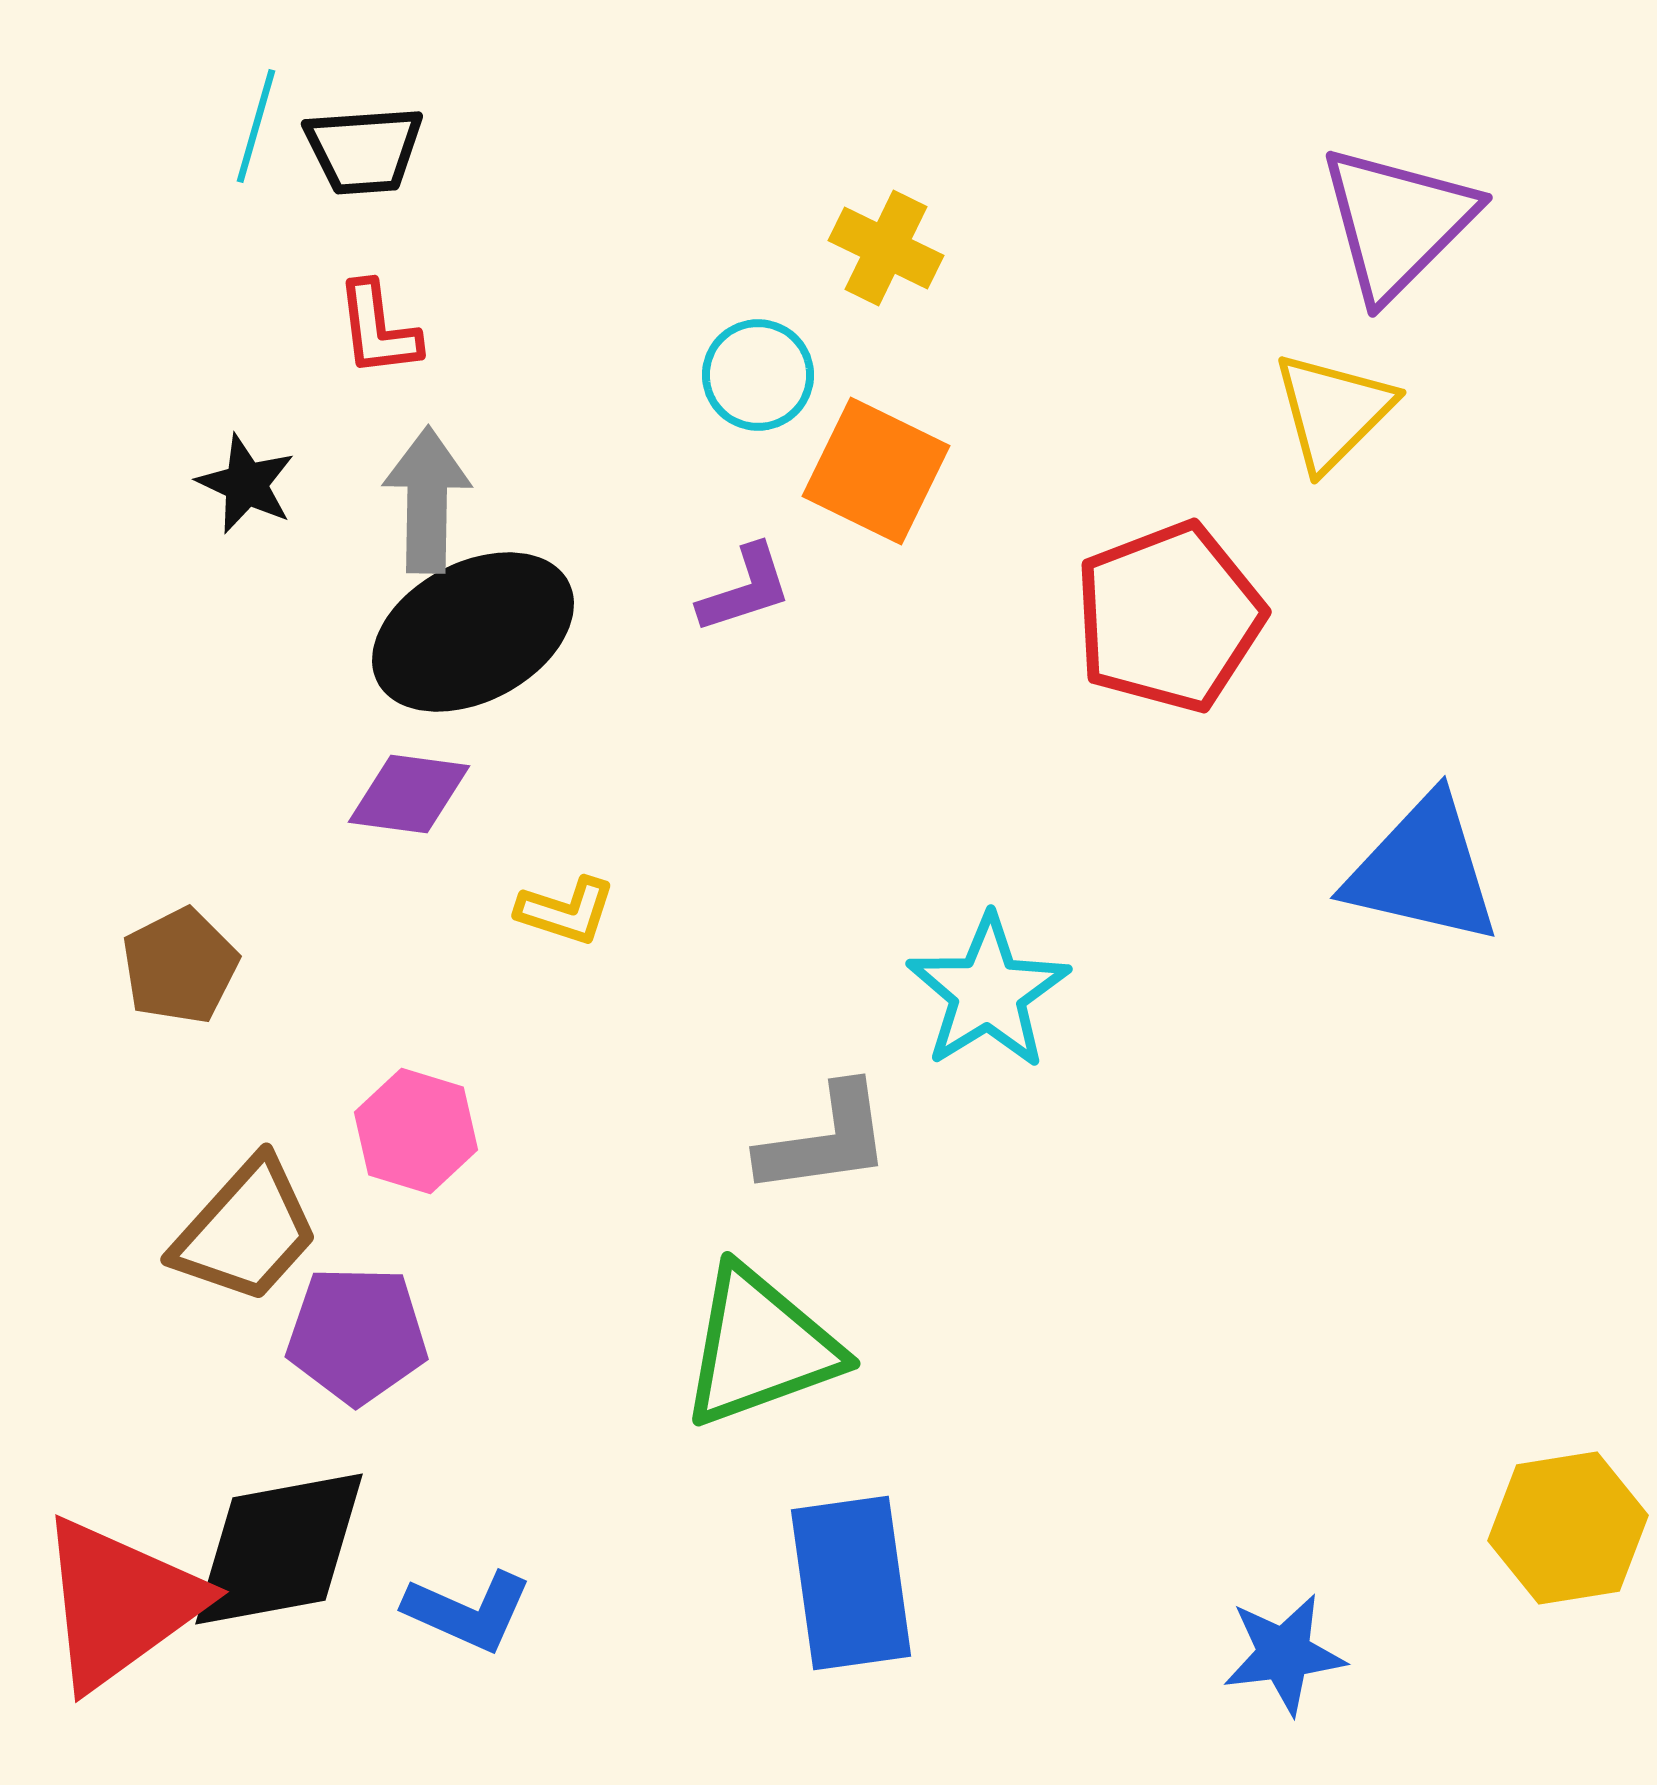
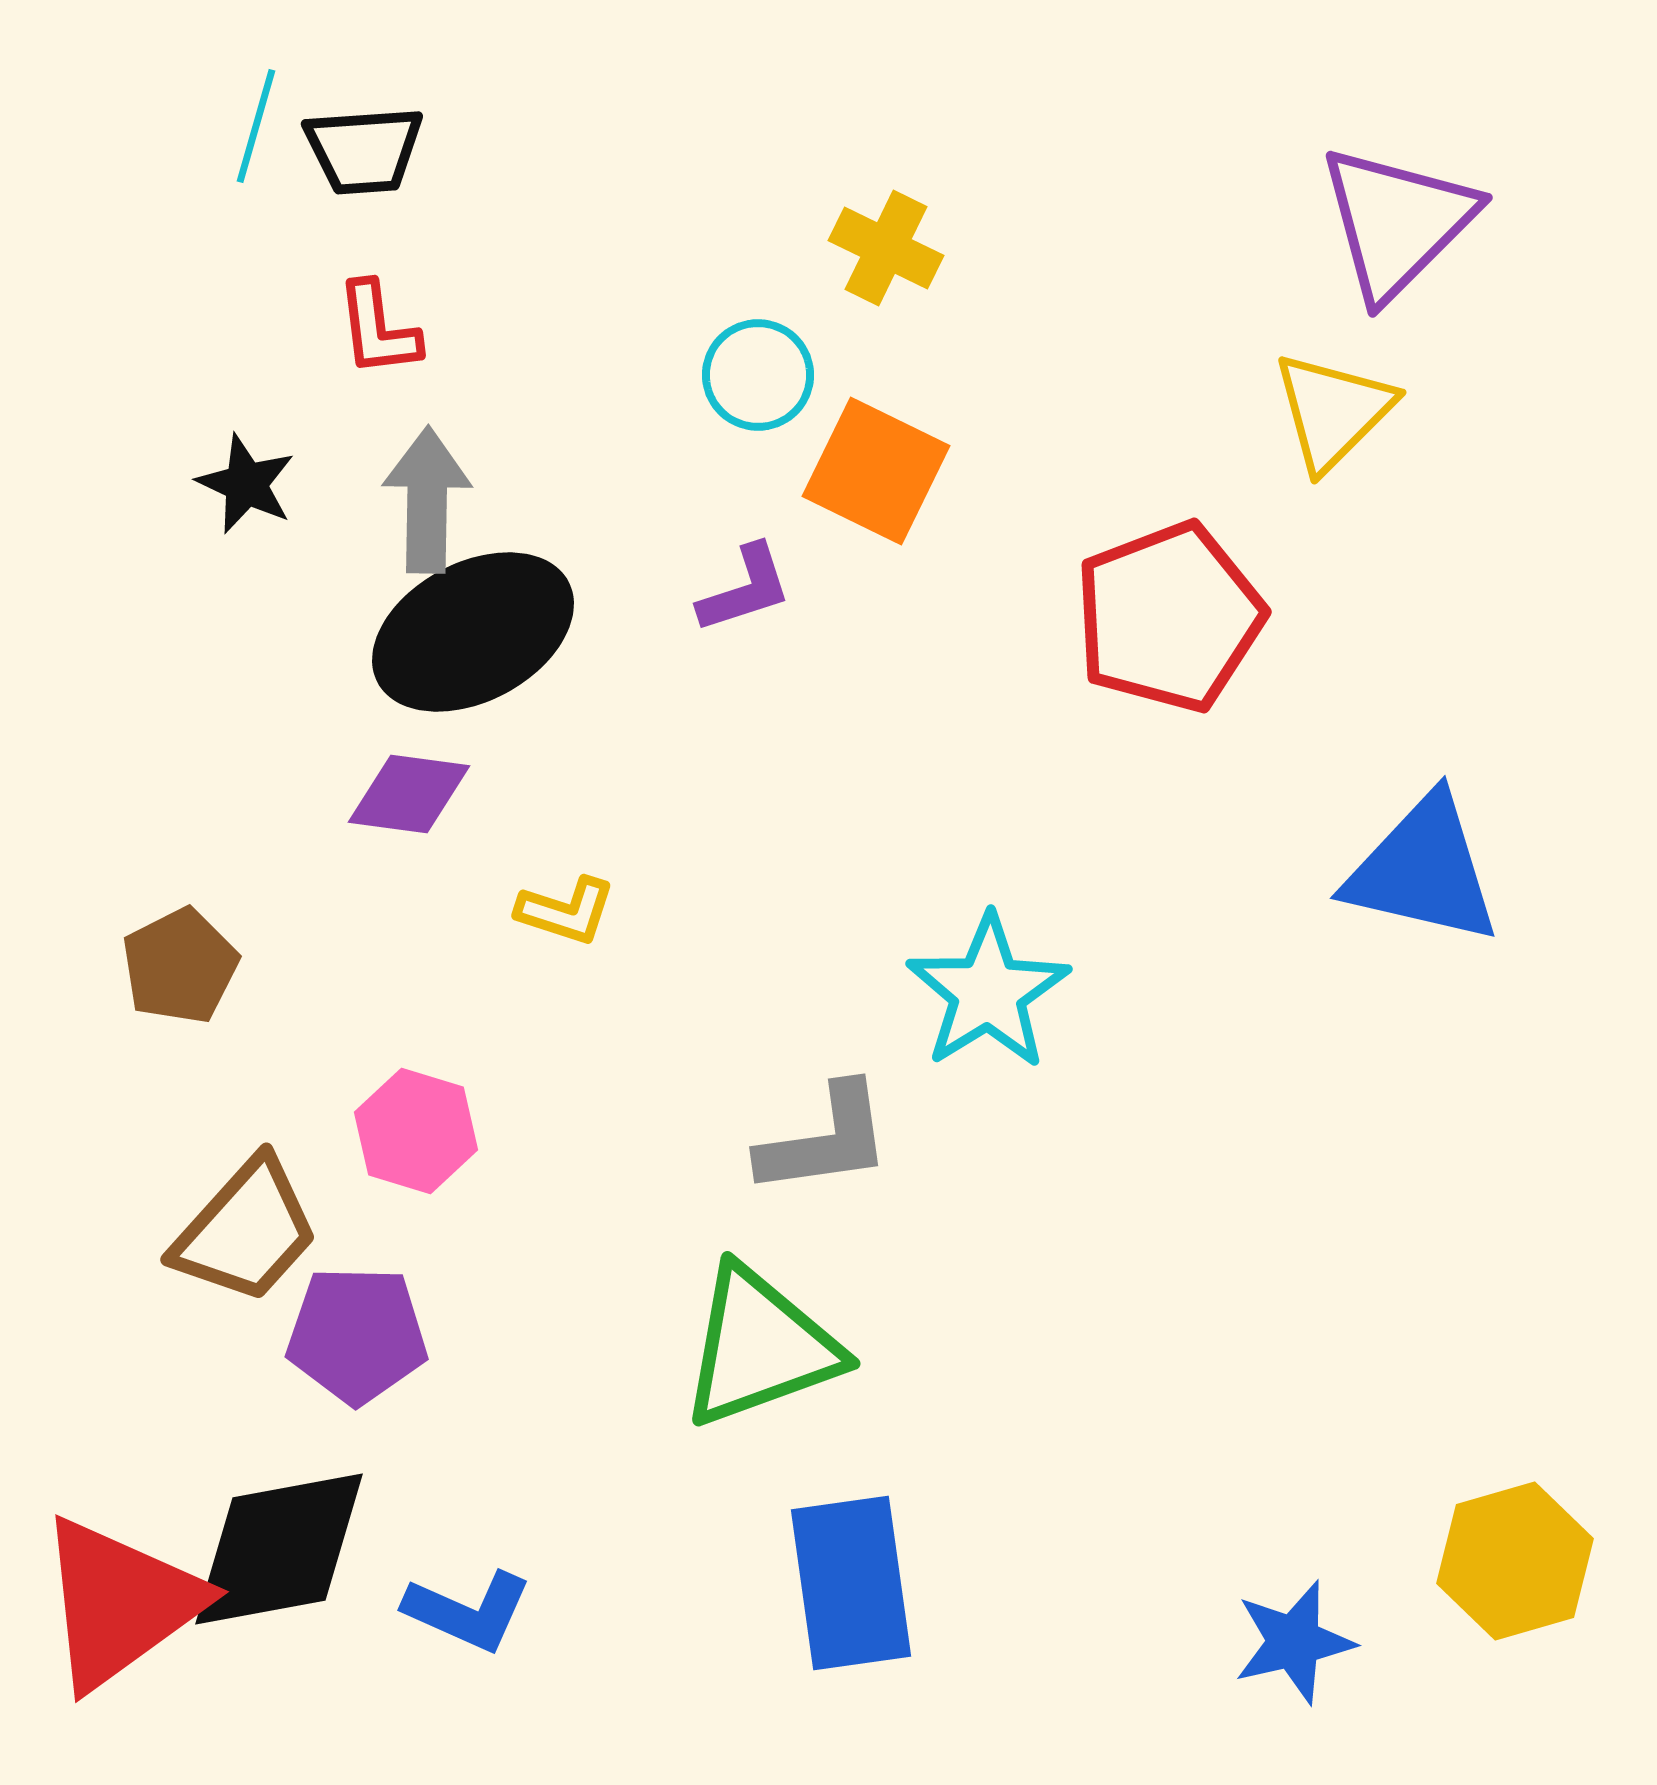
yellow hexagon: moved 53 px left, 33 px down; rotated 7 degrees counterclockwise
blue star: moved 10 px right, 12 px up; rotated 6 degrees counterclockwise
